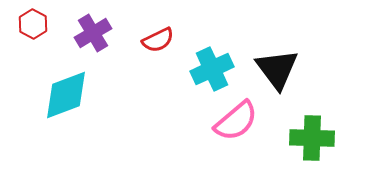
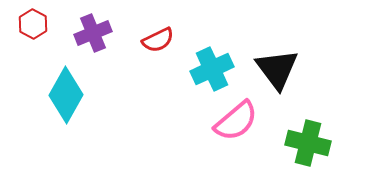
purple cross: rotated 9 degrees clockwise
cyan diamond: rotated 40 degrees counterclockwise
green cross: moved 4 px left, 5 px down; rotated 12 degrees clockwise
